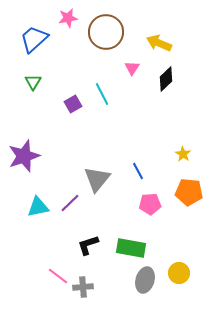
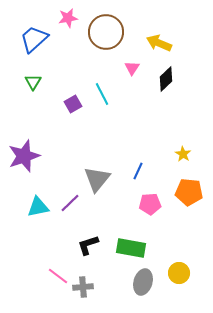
blue line: rotated 54 degrees clockwise
gray ellipse: moved 2 px left, 2 px down
